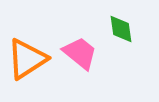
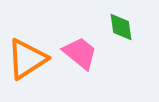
green diamond: moved 2 px up
